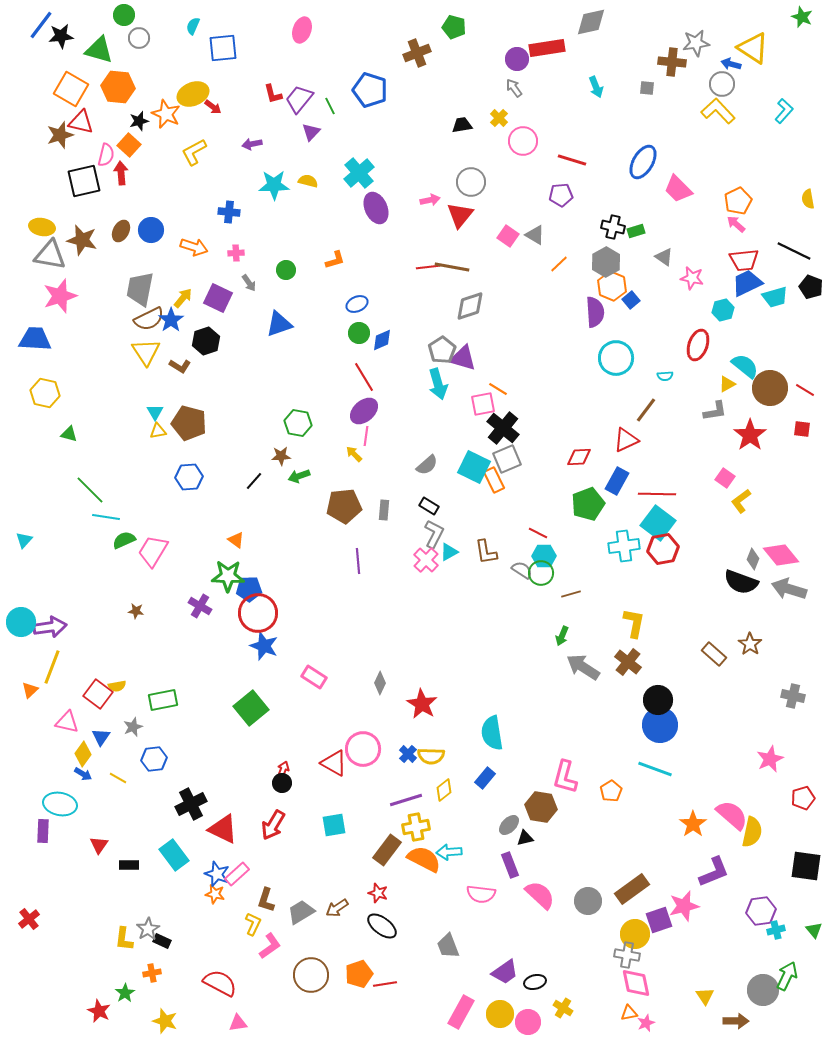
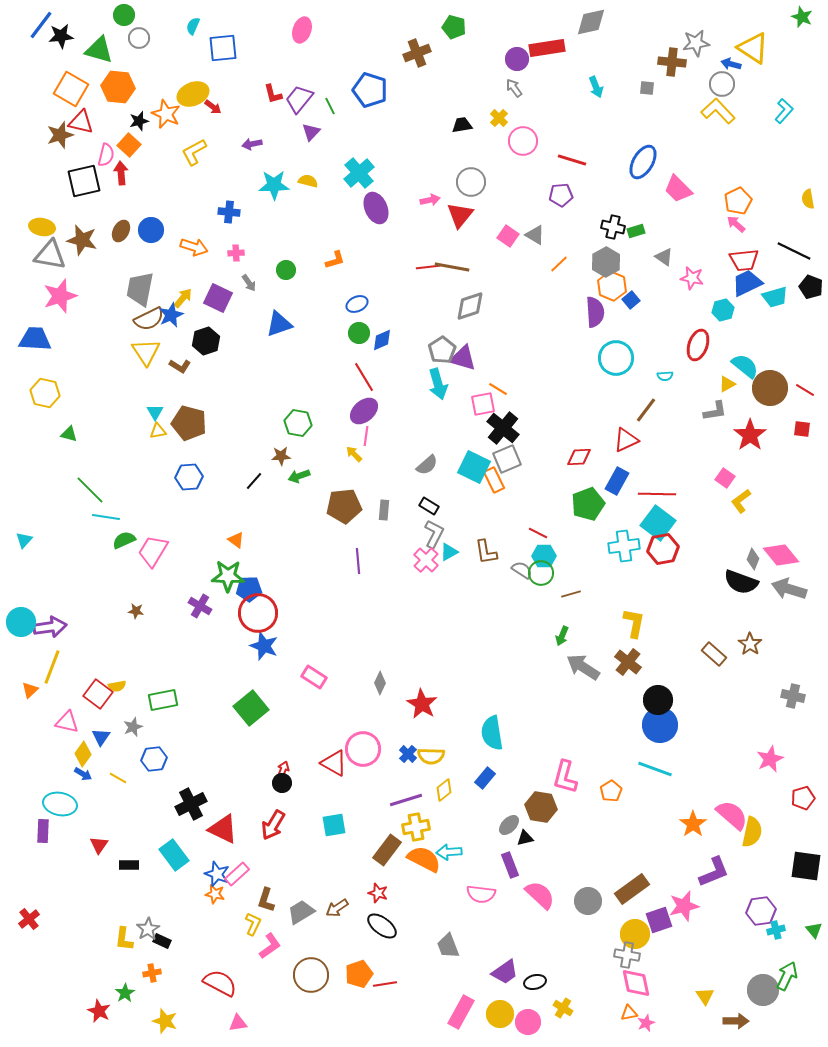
blue star at (171, 320): moved 5 px up; rotated 10 degrees clockwise
